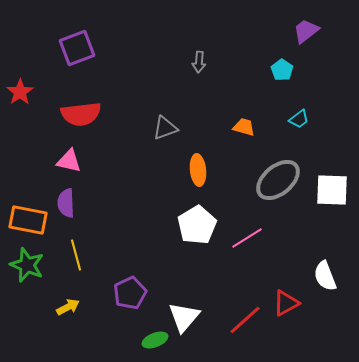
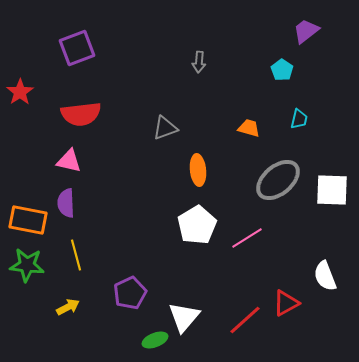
cyan trapezoid: rotated 40 degrees counterclockwise
orange trapezoid: moved 5 px right, 1 px down
green star: rotated 16 degrees counterclockwise
